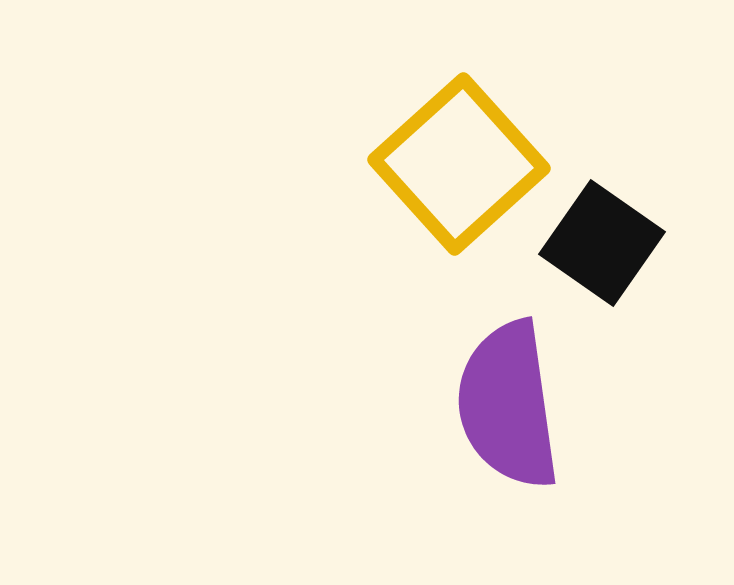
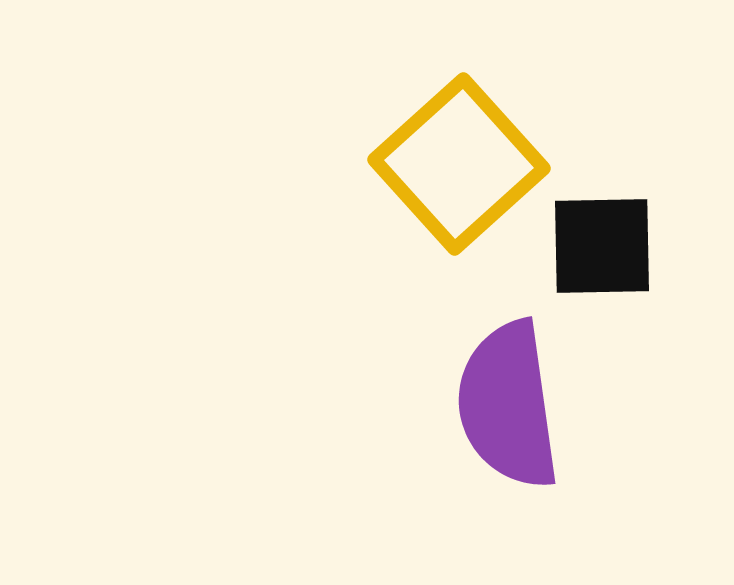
black square: moved 3 px down; rotated 36 degrees counterclockwise
